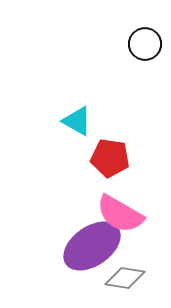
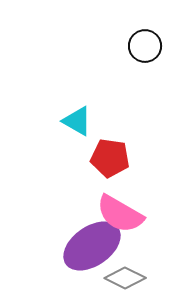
black circle: moved 2 px down
gray diamond: rotated 18 degrees clockwise
